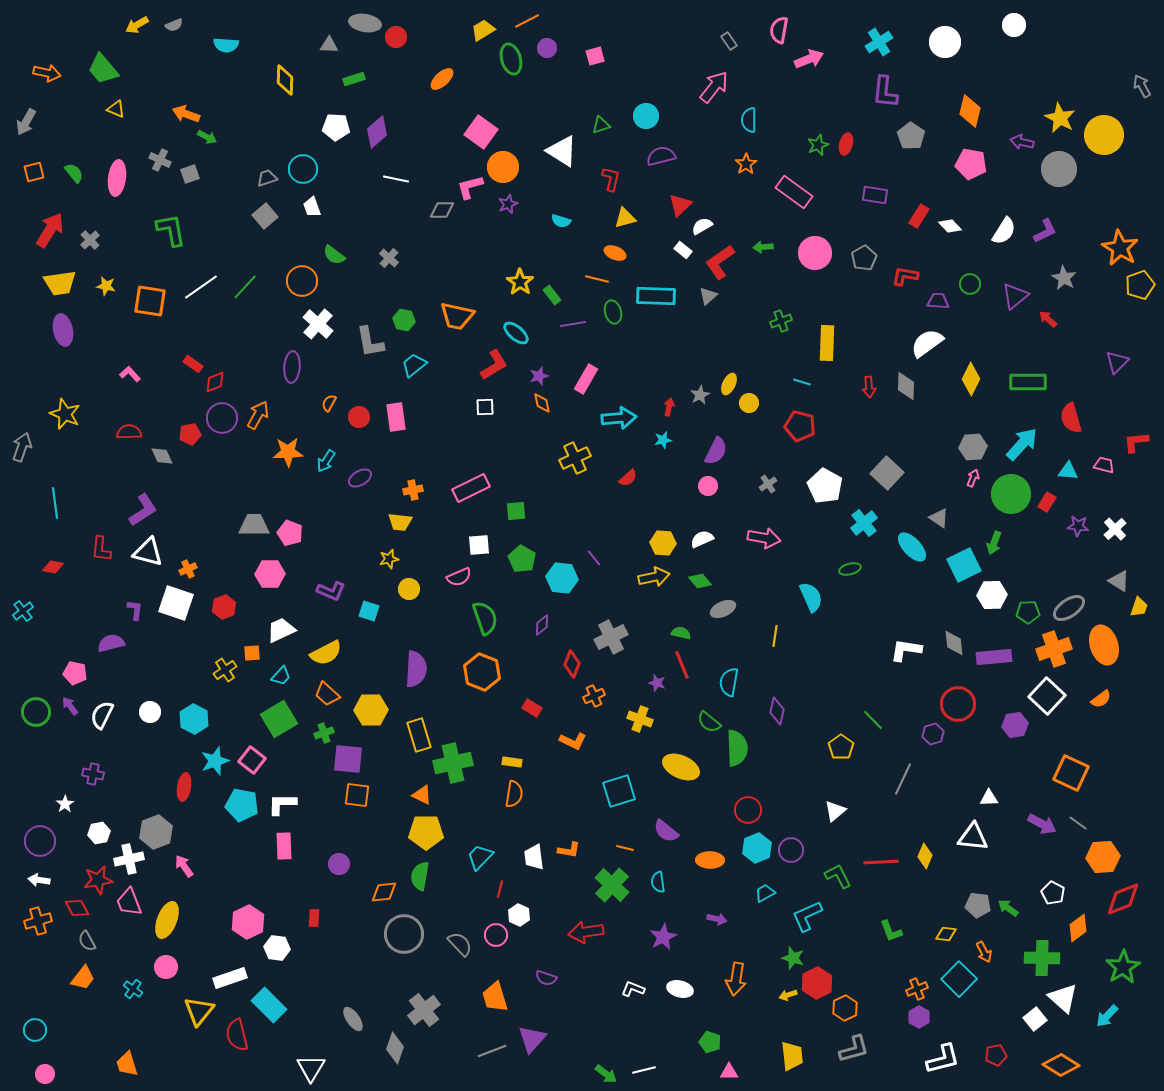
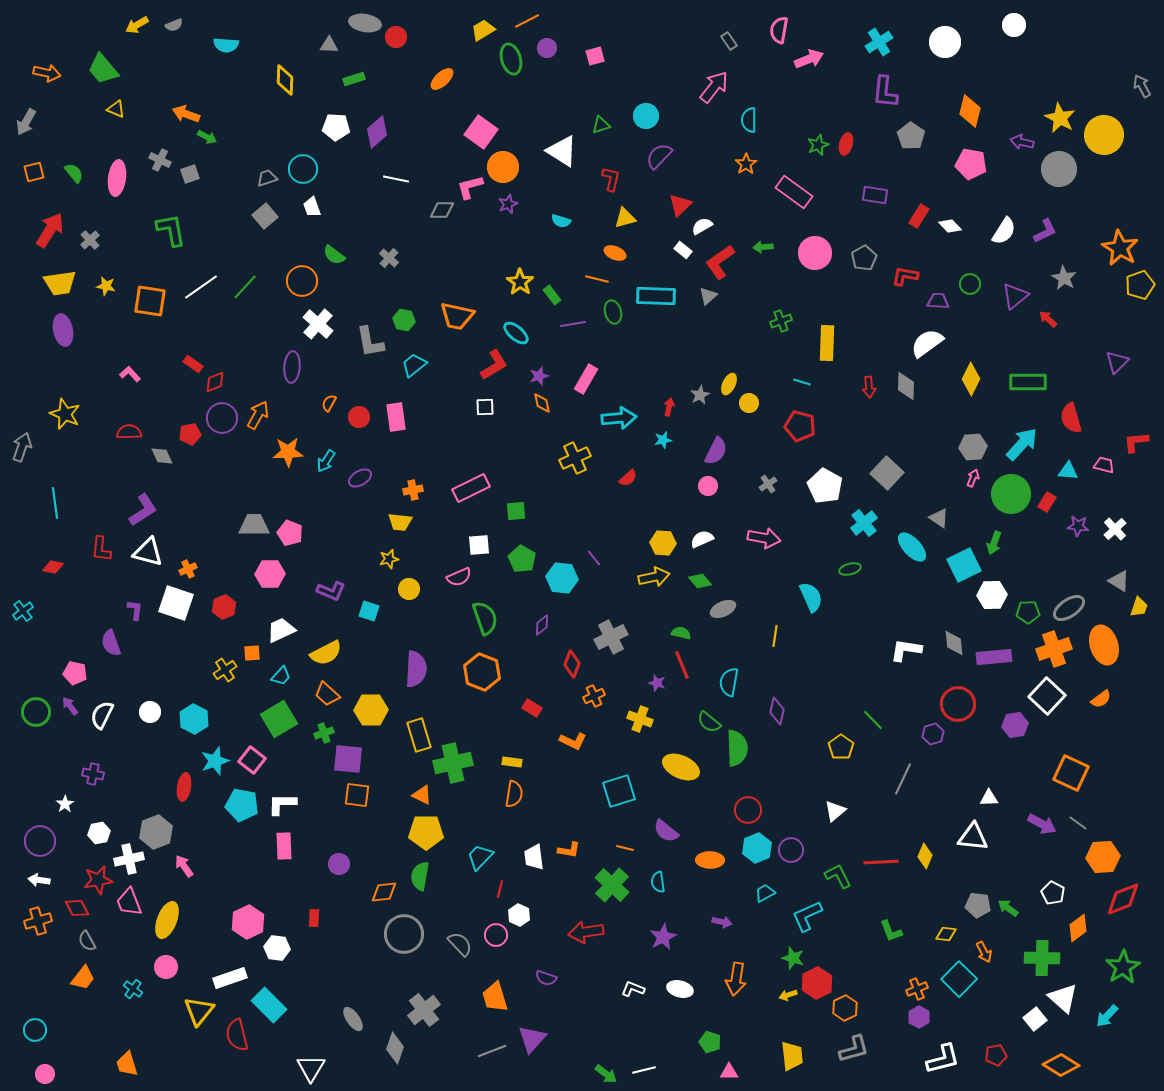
purple semicircle at (661, 156): moved 2 px left; rotated 32 degrees counterclockwise
purple semicircle at (111, 643): rotated 96 degrees counterclockwise
purple arrow at (717, 919): moved 5 px right, 3 px down
